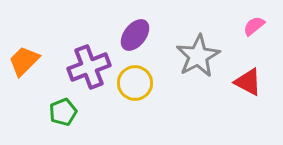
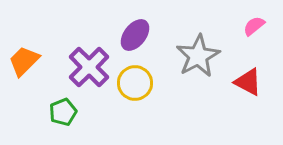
purple cross: rotated 24 degrees counterclockwise
